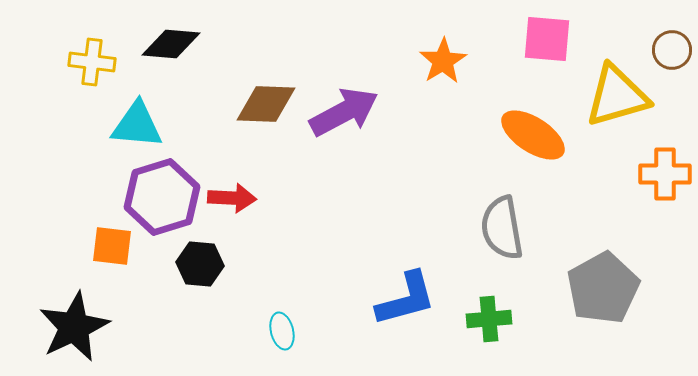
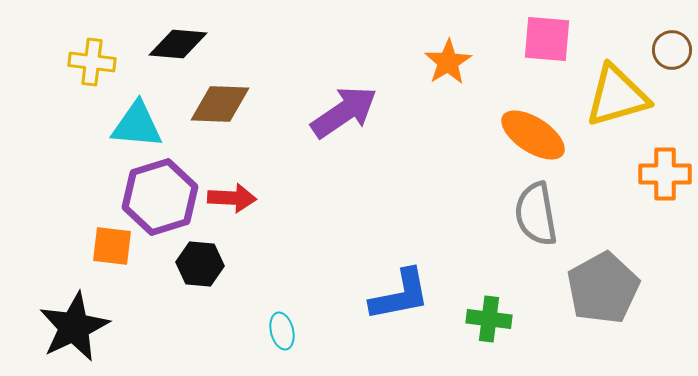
black diamond: moved 7 px right
orange star: moved 5 px right, 1 px down
brown diamond: moved 46 px left
purple arrow: rotated 6 degrees counterclockwise
purple hexagon: moved 2 px left
gray semicircle: moved 34 px right, 14 px up
blue L-shape: moved 6 px left, 4 px up; rotated 4 degrees clockwise
green cross: rotated 12 degrees clockwise
